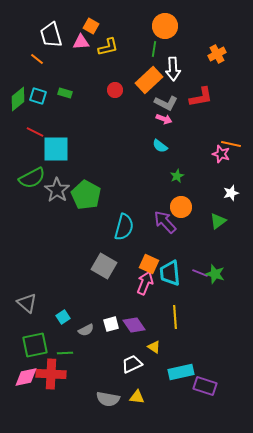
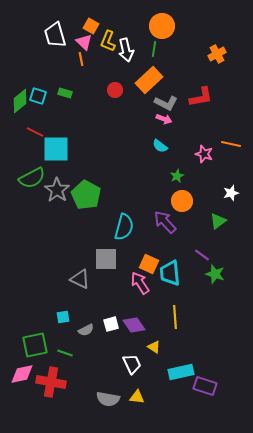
orange circle at (165, 26): moved 3 px left
white trapezoid at (51, 35): moved 4 px right
pink triangle at (81, 42): moved 3 px right; rotated 48 degrees clockwise
yellow L-shape at (108, 47): moved 6 px up; rotated 125 degrees clockwise
orange line at (37, 59): moved 44 px right; rotated 40 degrees clockwise
white arrow at (173, 69): moved 47 px left, 19 px up; rotated 10 degrees counterclockwise
green diamond at (18, 99): moved 2 px right, 2 px down
pink star at (221, 154): moved 17 px left
orange circle at (181, 207): moved 1 px right, 6 px up
gray square at (104, 266): moved 2 px right, 7 px up; rotated 30 degrees counterclockwise
purple line at (200, 273): moved 2 px right, 18 px up; rotated 14 degrees clockwise
pink arrow at (145, 283): moved 5 px left; rotated 55 degrees counterclockwise
gray triangle at (27, 303): moved 53 px right, 24 px up; rotated 15 degrees counterclockwise
cyan square at (63, 317): rotated 24 degrees clockwise
green line at (65, 353): rotated 21 degrees clockwise
white trapezoid at (132, 364): rotated 90 degrees clockwise
red cross at (51, 374): moved 8 px down; rotated 8 degrees clockwise
pink diamond at (26, 377): moved 4 px left, 3 px up
